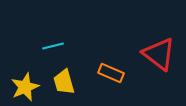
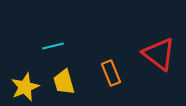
orange rectangle: rotated 45 degrees clockwise
